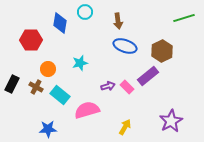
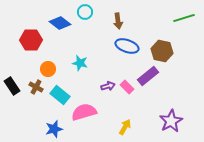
blue diamond: rotated 60 degrees counterclockwise
blue ellipse: moved 2 px right
brown hexagon: rotated 20 degrees counterclockwise
cyan star: rotated 28 degrees clockwise
black rectangle: moved 2 px down; rotated 60 degrees counterclockwise
pink semicircle: moved 3 px left, 2 px down
blue star: moved 6 px right; rotated 12 degrees counterclockwise
